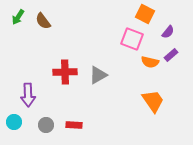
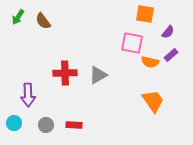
orange square: rotated 18 degrees counterclockwise
pink square: moved 4 px down; rotated 10 degrees counterclockwise
red cross: moved 1 px down
cyan circle: moved 1 px down
